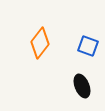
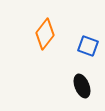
orange diamond: moved 5 px right, 9 px up
